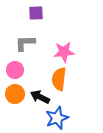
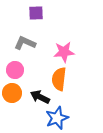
gray L-shape: rotated 25 degrees clockwise
orange circle: moved 3 px left, 1 px up
